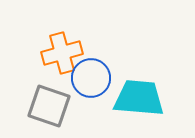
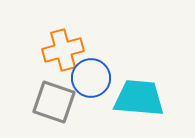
orange cross: moved 1 px right, 3 px up
gray square: moved 5 px right, 4 px up
